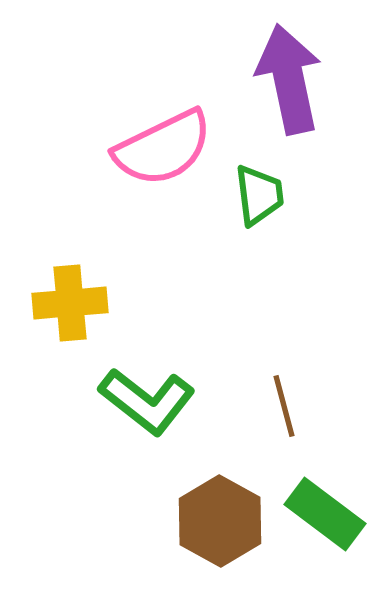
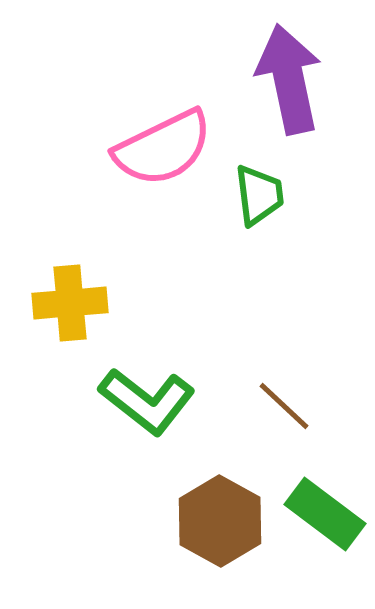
brown line: rotated 32 degrees counterclockwise
